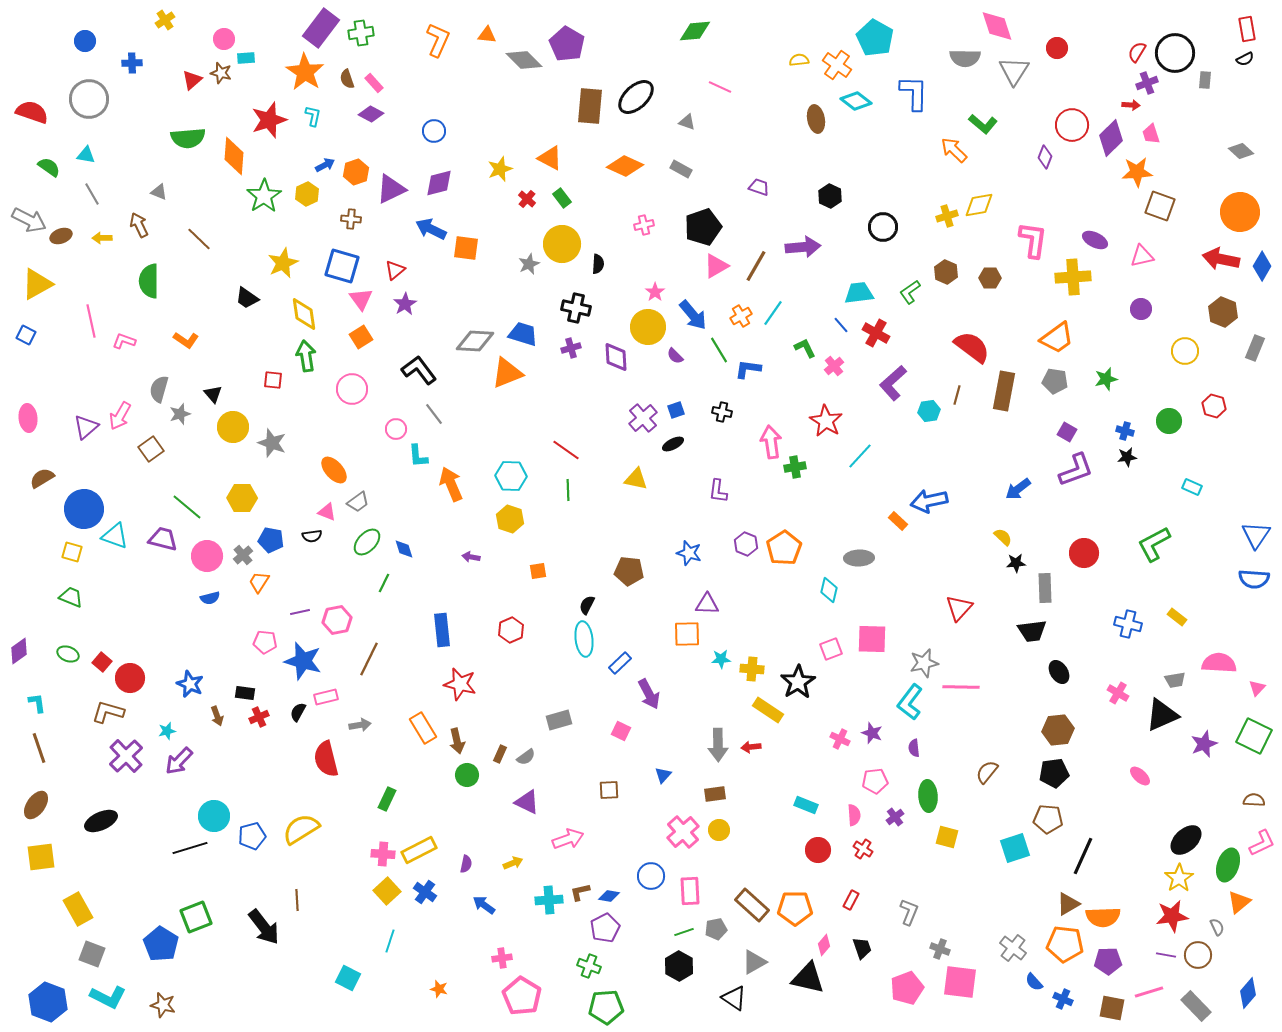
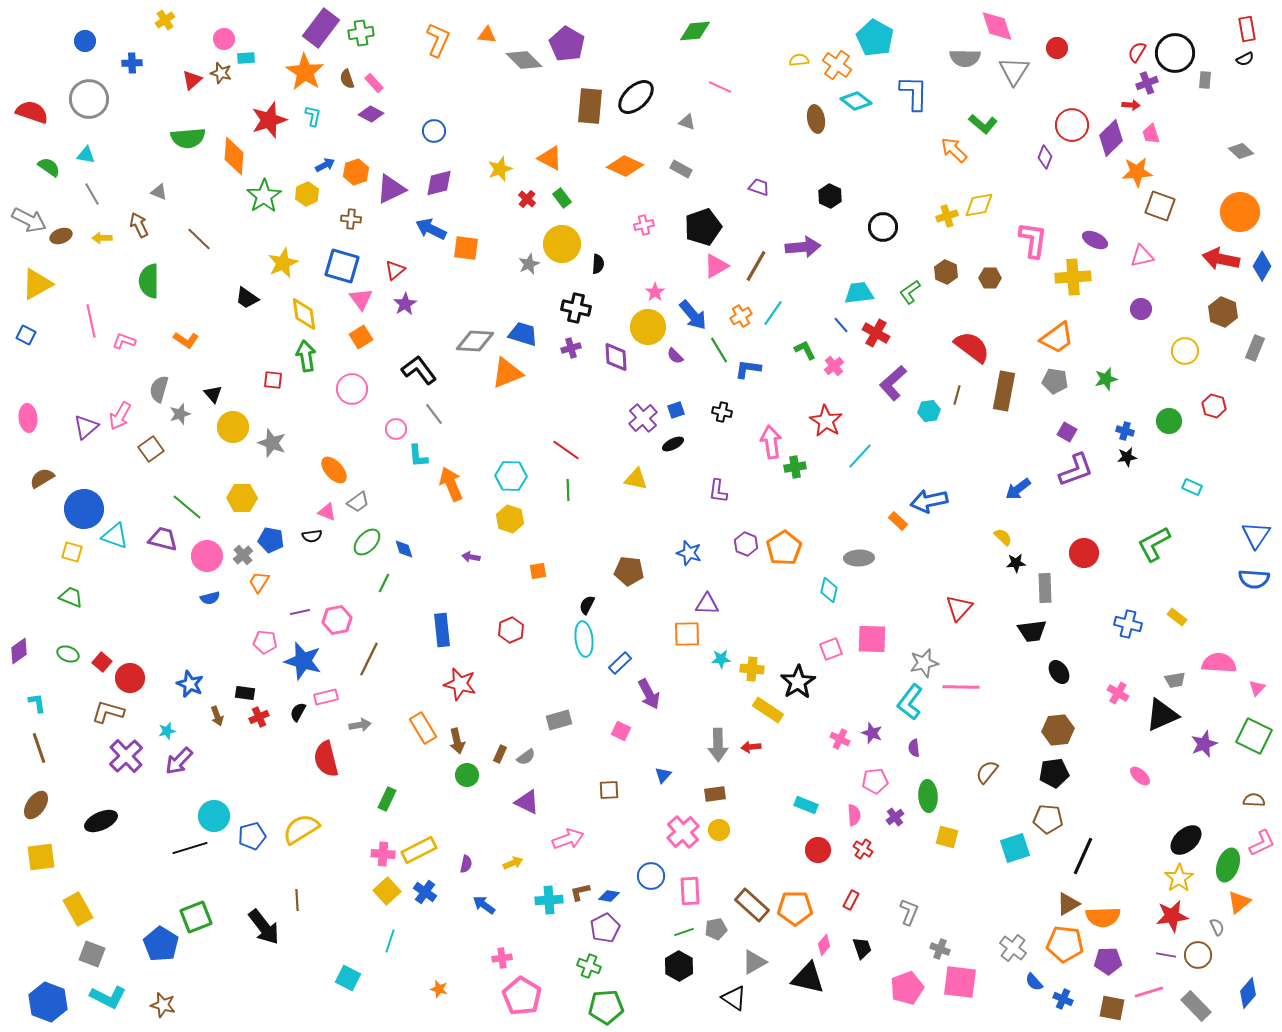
green L-shape at (805, 348): moved 2 px down
